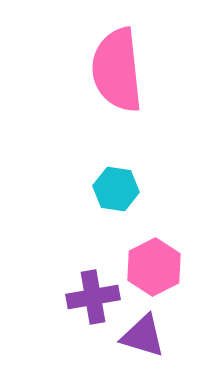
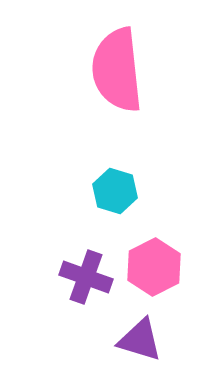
cyan hexagon: moved 1 px left, 2 px down; rotated 9 degrees clockwise
purple cross: moved 7 px left, 20 px up; rotated 30 degrees clockwise
purple triangle: moved 3 px left, 4 px down
